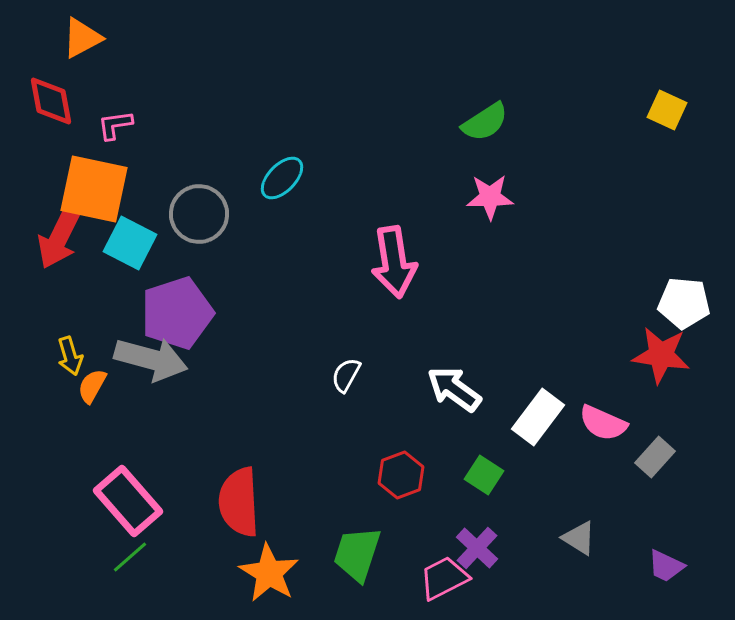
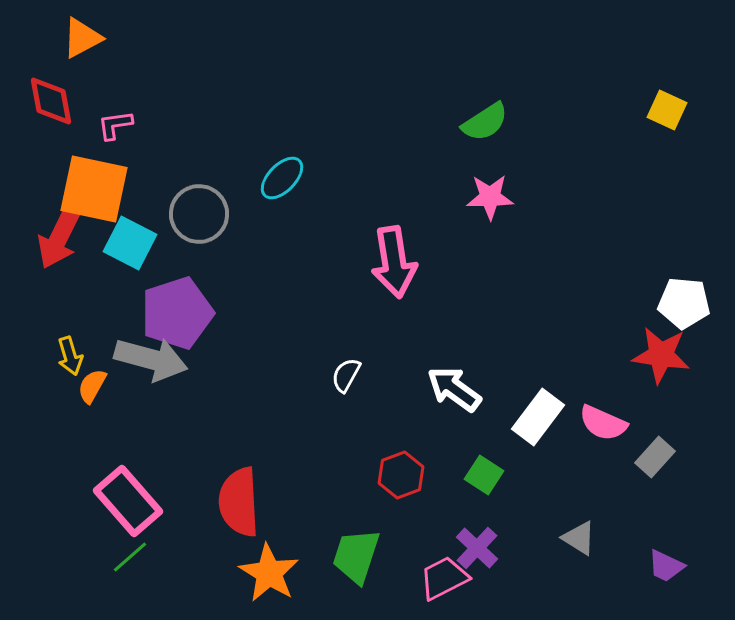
green trapezoid: moved 1 px left, 2 px down
